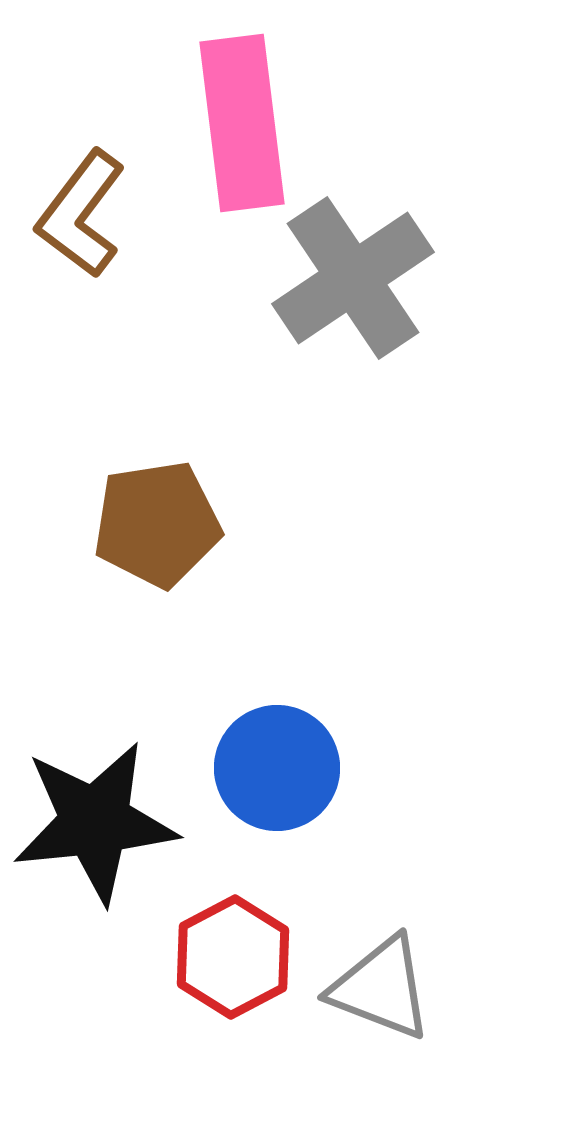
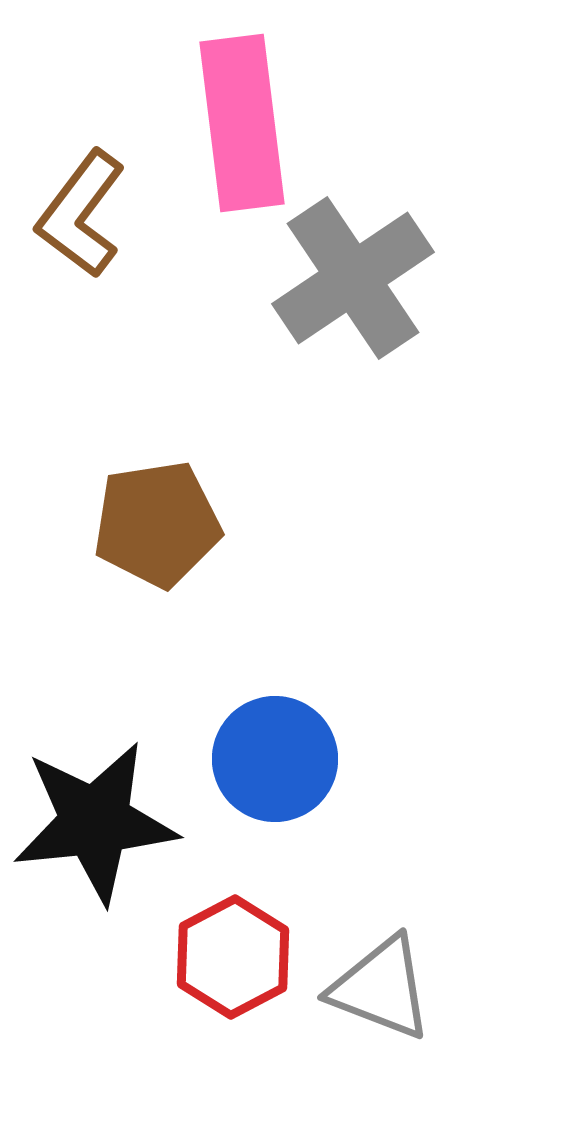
blue circle: moved 2 px left, 9 px up
